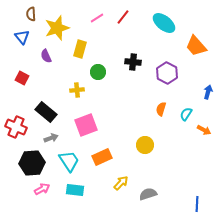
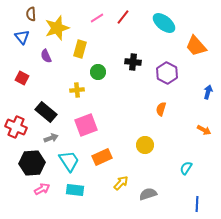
cyan semicircle: moved 54 px down
